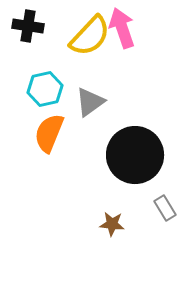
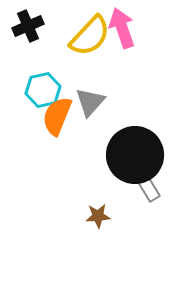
black cross: rotated 32 degrees counterclockwise
cyan hexagon: moved 2 px left, 1 px down
gray triangle: rotated 12 degrees counterclockwise
orange semicircle: moved 8 px right, 17 px up
gray rectangle: moved 16 px left, 19 px up
brown star: moved 14 px left, 8 px up; rotated 10 degrees counterclockwise
